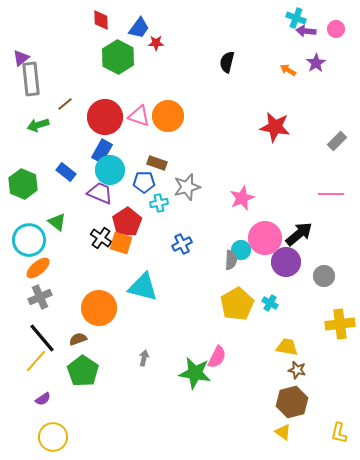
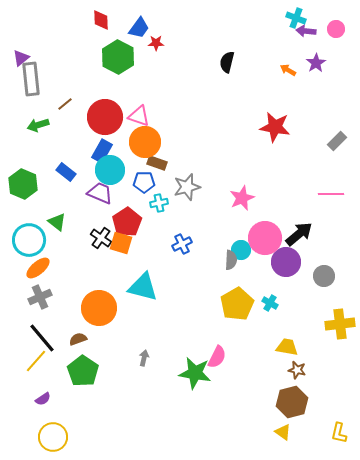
orange circle at (168, 116): moved 23 px left, 26 px down
